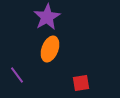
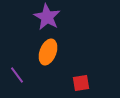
purple star: rotated 12 degrees counterclockwise
orange ellipse: moved 2 px left, 3 px down
